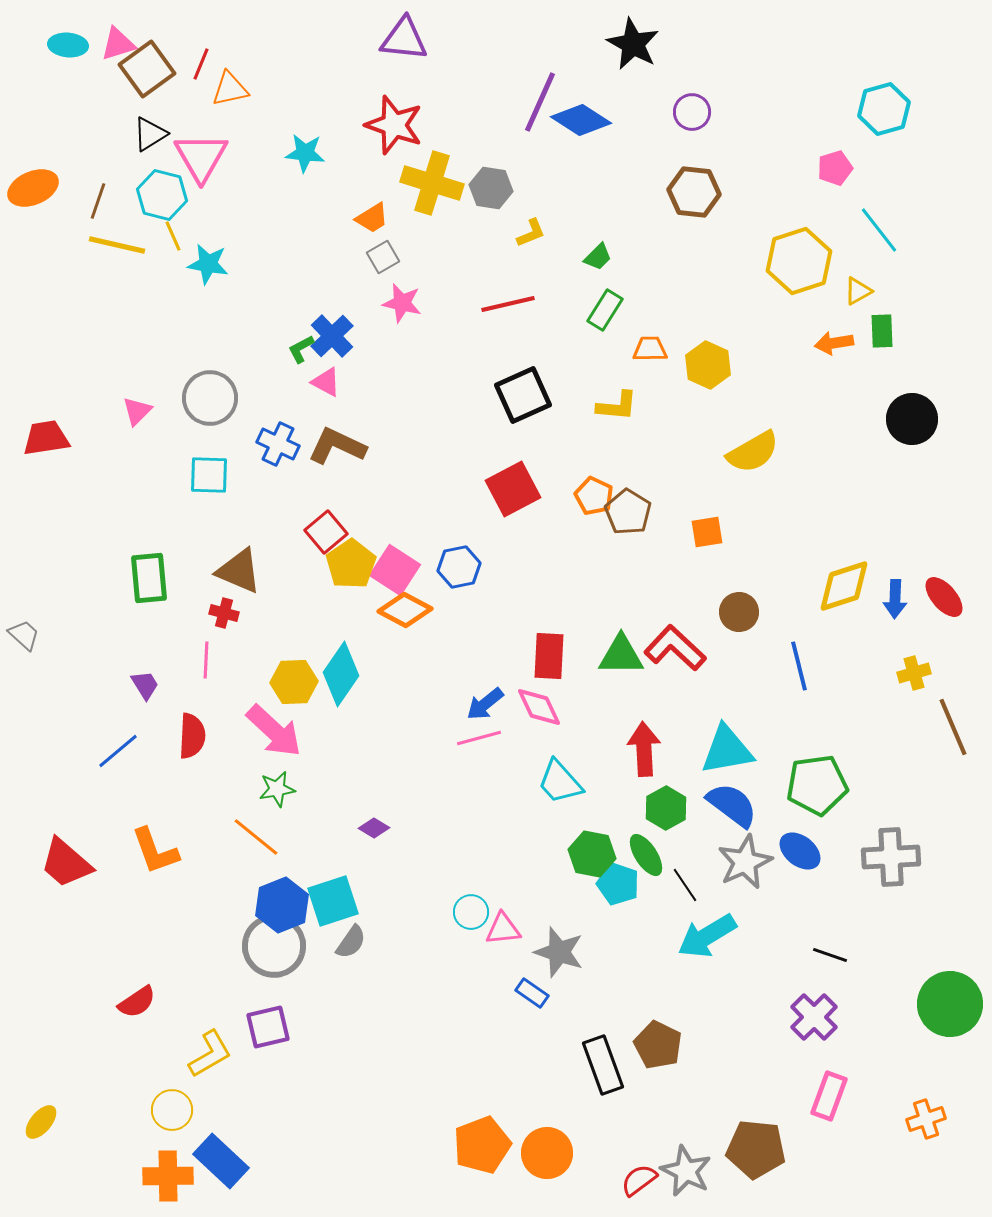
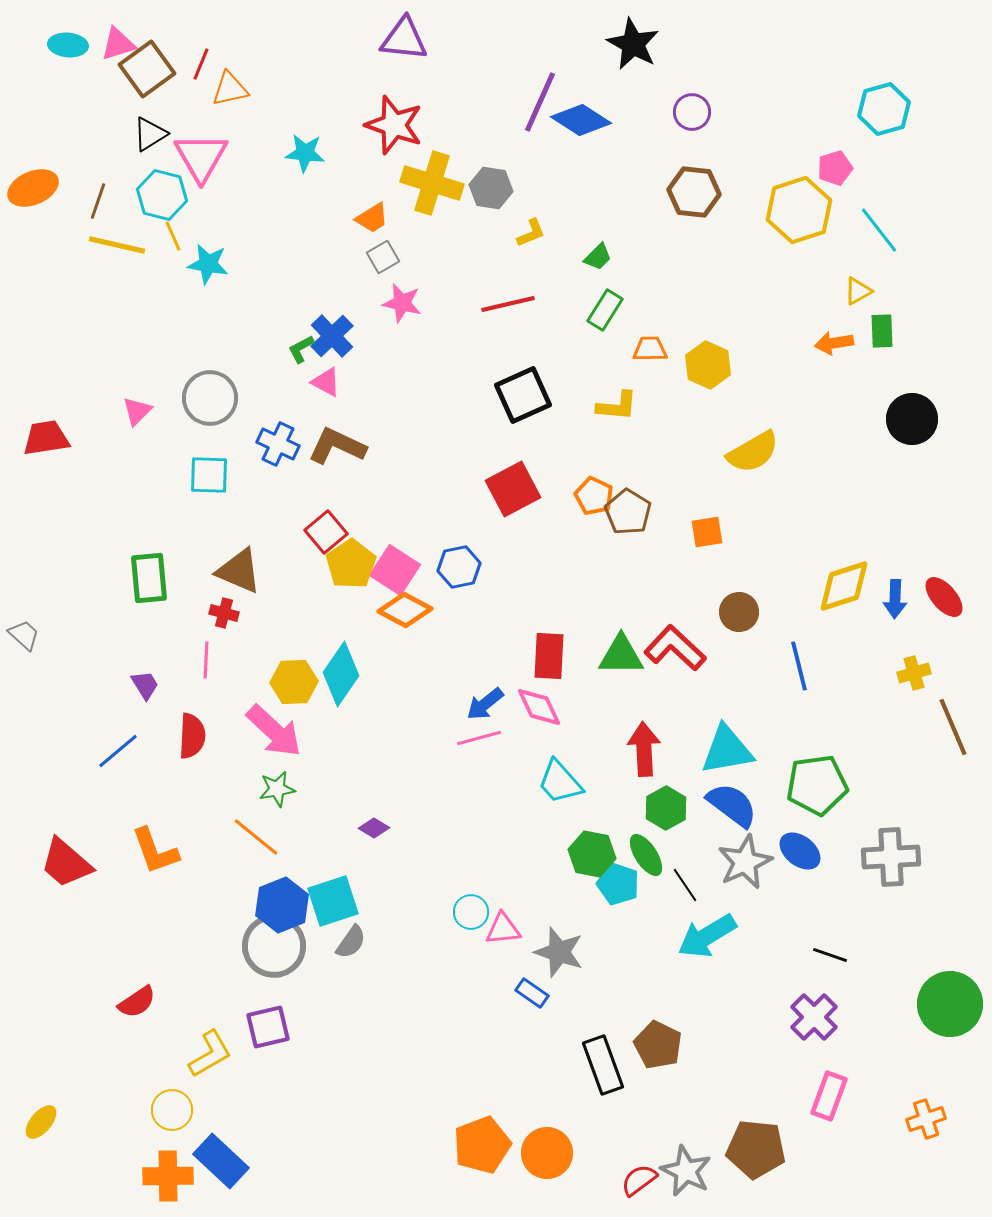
yellow hexagon at (799, 261): moved 51 px up
